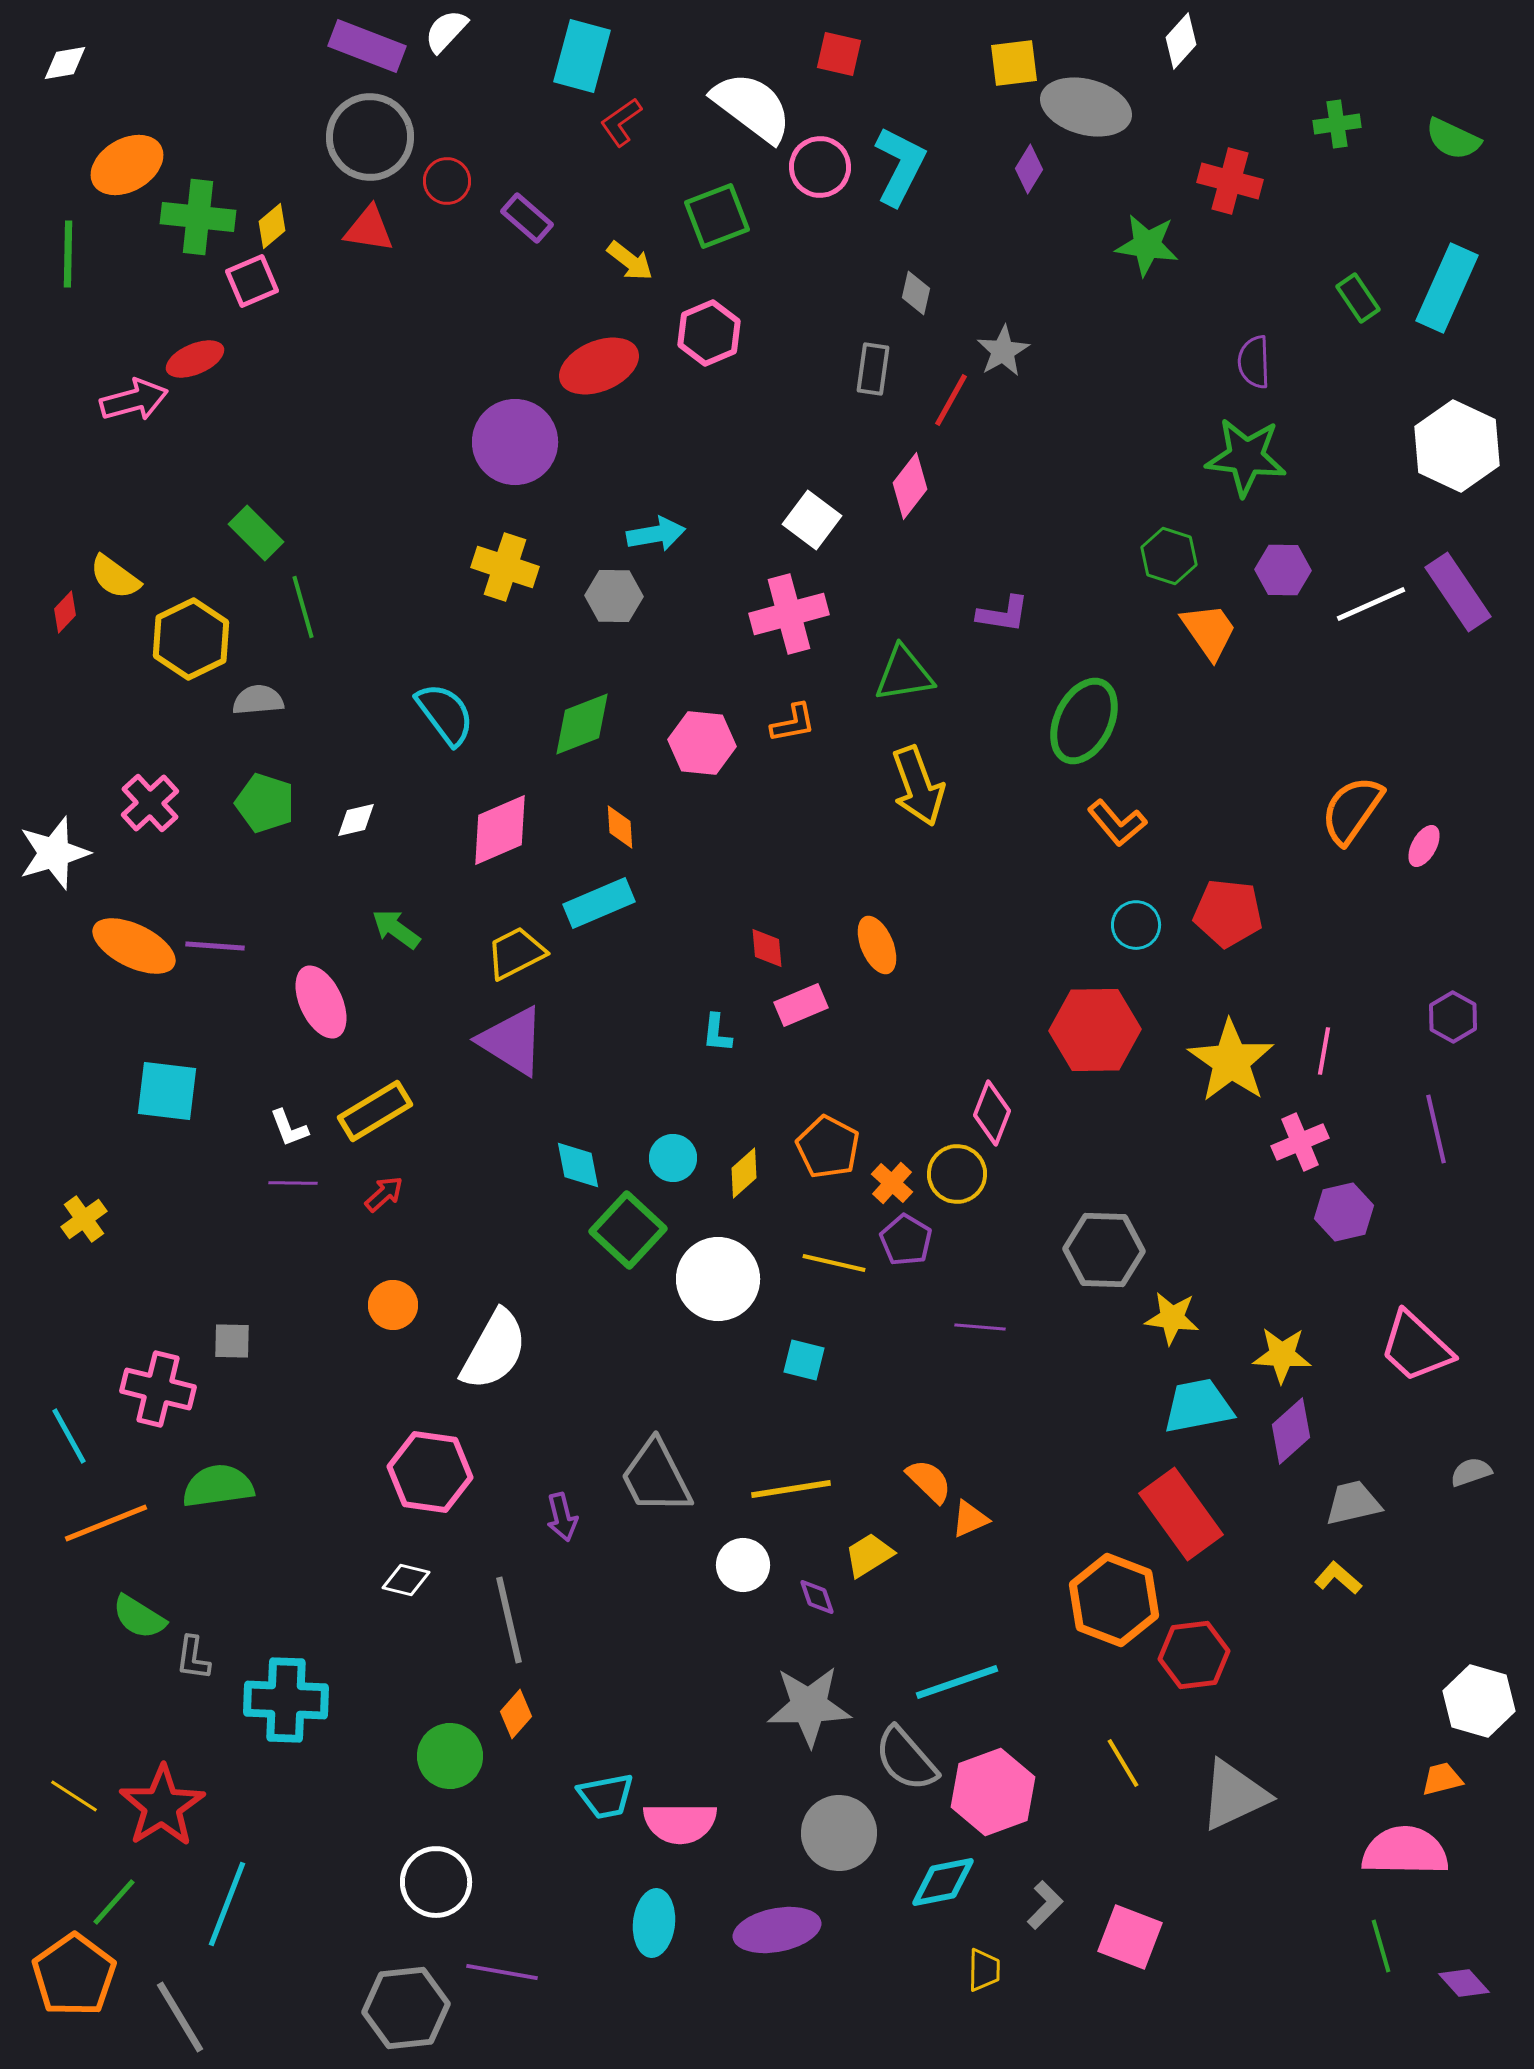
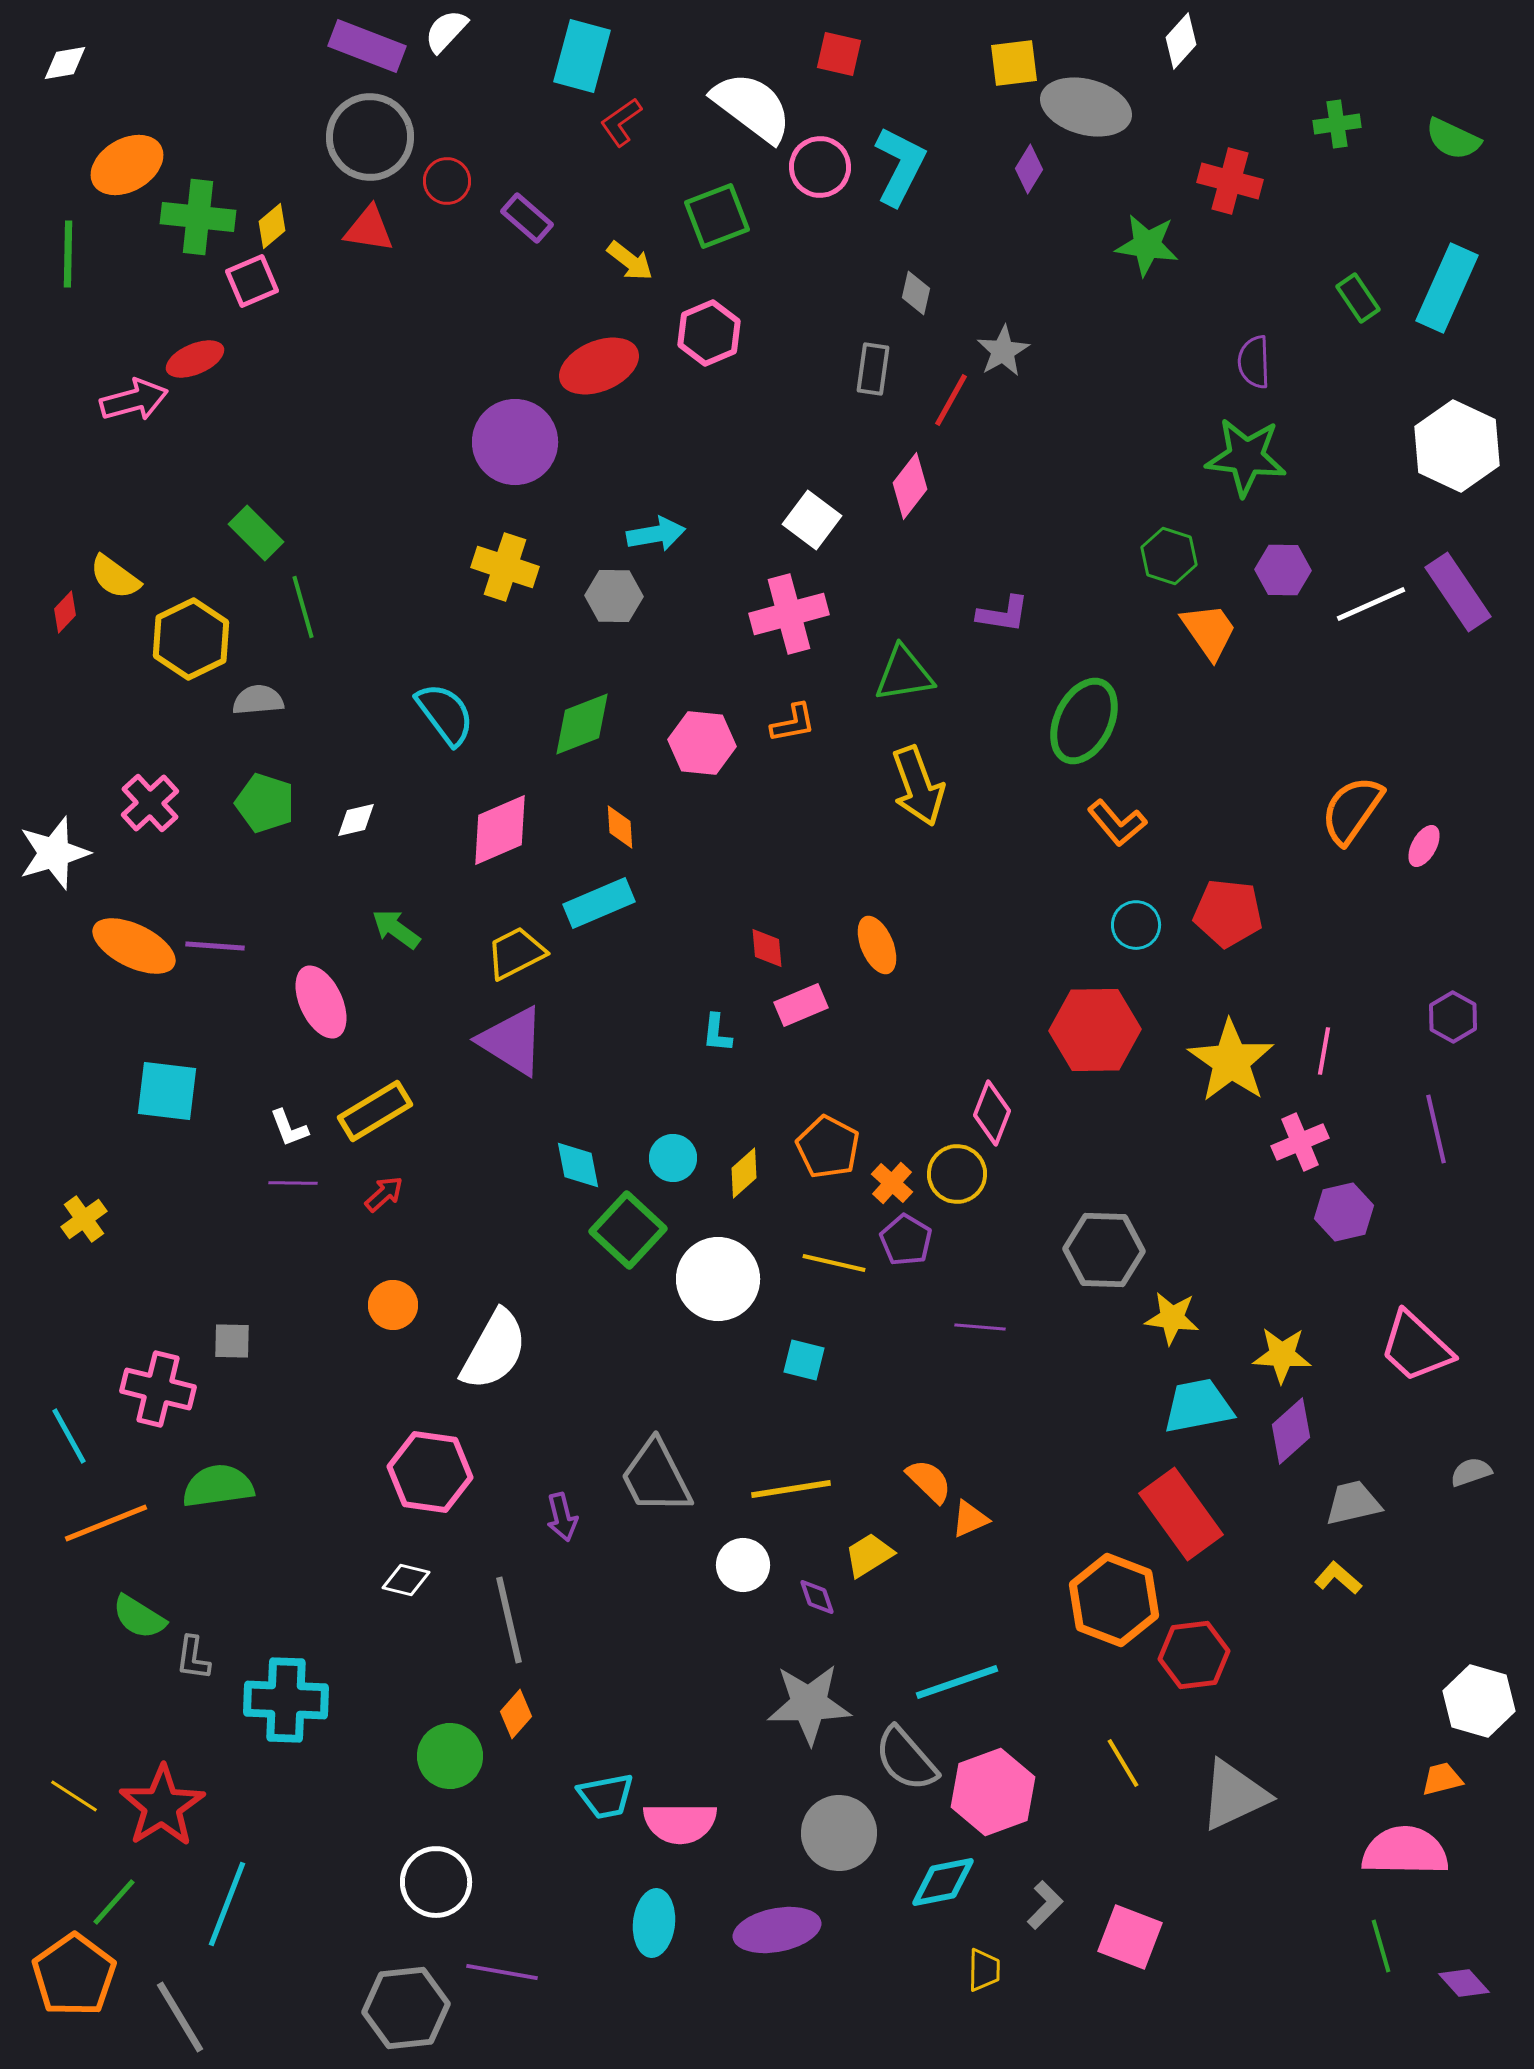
gray star at (809, 1706): moved 2 px up
